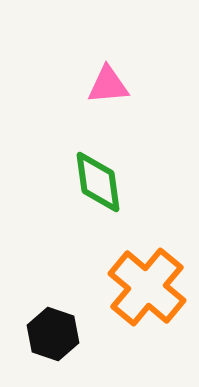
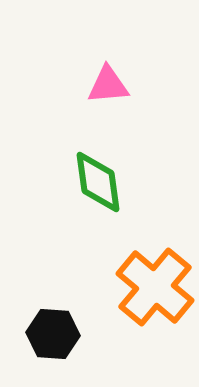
orange cross: moved 8 px right
black hexagon: rotated 15 degrees counterclockwise
